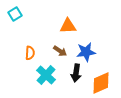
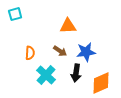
cyan square: rotated 16 degrees clockwise
